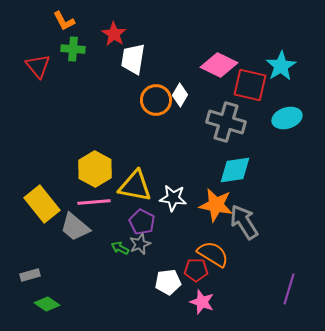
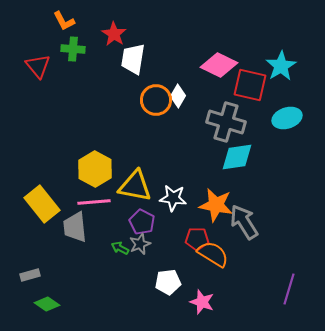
white diamond: moved 2 px left, 1 px down
cyan diamond: moved 2 px right, 13 px up
gray trapezoid: rotated 44 degrees clockwise
red pentagon: moved 1 px right, 31 px up
